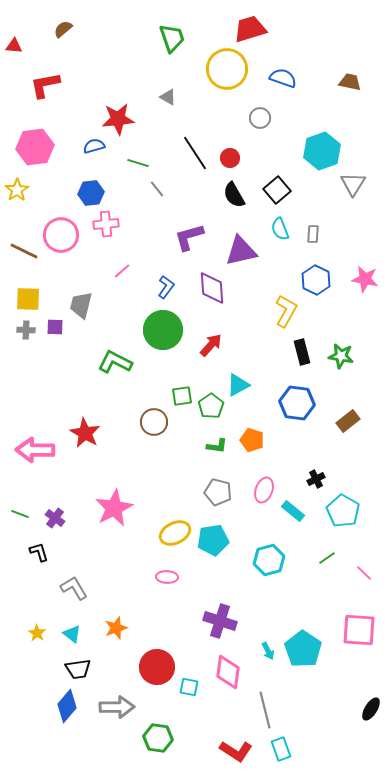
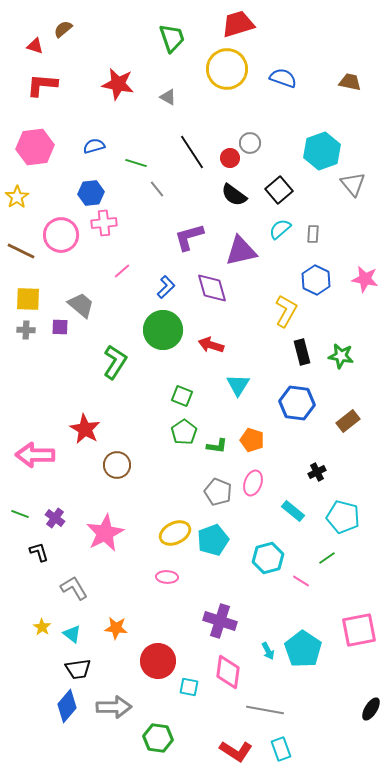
red trapezoid at (250, 29): moved 12 px left, 5 px up
red triangle at (14, 46): moved 21 px right; rotated 12 degrees clockwise
red L-shape at (45, 85): moved 3 px left; rotated 16 degrees clockwise
gray circle at (260, 118): moved 10 px left, 25 px down
red star at (118, 119): moved 35 px up; rotated 16 degrees clockwise
black line at (195, 153): moved 3 px left, 1 px up
green line at (138, 163): moved 2 px left
gray triangle at (353, 184): rotated 12 degrees counterclockwise
yellow star at (17, 190): moved 7 px down
black square at (277, 190): moved 2 px right
black semicircle at (234, 195): rotated 24 degrees counterclockwise
pink cross at (106, 224): moved 2 px left, 1 px up
cyan semicircle at (280, 229): rotated 70 degrees clockwise
brown line at (24, 251): moved 3 px left
blue L-shape at (166, 287): rotated 10 degrees clockwise
purple diamond at (212, 288): rotated 12 degrees counterclockwise
gray trapezoid at (81, 305): rotated 116 degrees clockwise
purple square at (55, 327): moved 5 px right
red arrow at (211, 345): rotated 115 degrees counterclockwise
green L-shape at (115, 362): rotated 96 degrees clockwise
cyan triangle at (238, 385): rotated 30 degrees counterclockwise
green square at (182, 396): rotated 30 degrees clockwise
green pentagon at (211, 406): moved 27 px left, 26 px down
brown circle at (154, 422): moved 37 px left, 43 px down
red star at (85, 433): moved 4 px up
pink arrow at (35, 450): moved 5 px down
black cross at (316, 479): moved 1 px right, 7 px up
pink ellipse at (264, 490): moved 11 px left, 7 px up
gray pentagon at (218, 492): rotated 8 degrees clockwise
pink star at (114, 508): moved 9 px left, 25 px down
cyan pentagon at (343, 511): moved 6 px down; rotated 16 degrees counterclockwise
cyan pentagon at (213, 540): rotated 12 degrees counterclockwise
cyan hexagon at (269, 560): moved 1 px left, 2 px up
pink line at (364, 573): moved 63 px left, 8 px down; rotated 12 degrees counterclockwise
orange star at (116, 628): rotated 25 degrees clockwise
pink square at (359, 630): rotated 15 degrees counterclockwise
yellow star at (37, 633): moved 5 px right, 6 px up
red circle at (157, 667): moved 1 px right, 6 px up
gray arrow at (117, 707): moved 3 px left
gray line at (265, 710): rotated 66 degrees counterclockwise
